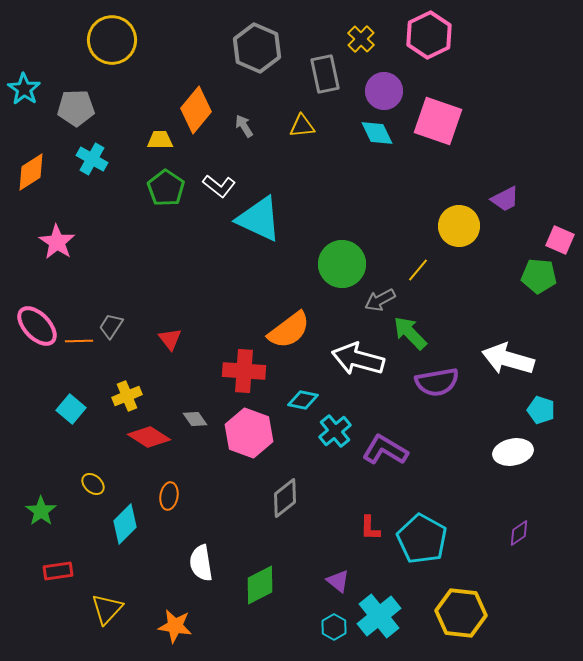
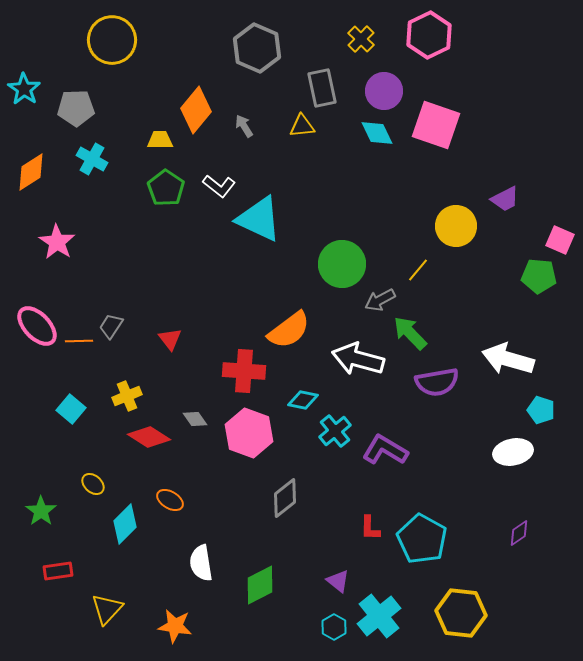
gray rectangle at (325, 74): moved 3 px left, 14 px down
pink square at (438, 121): moved 2 px left, 4 px down
yellow circle at (459, 226): moved 3 px left
orange ellipse at (169, 496): moved 1 px right, 4 px down; rotated 68 degrees counterclockwise
